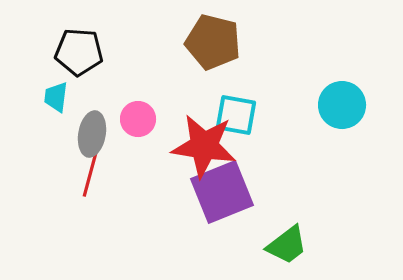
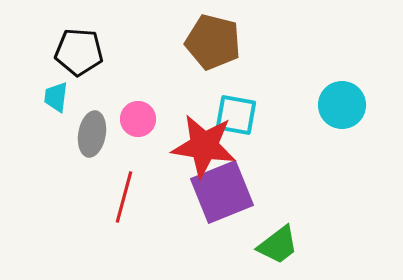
red line: moved 33 px right, 26 px down
green trapezoid: moved 9 px left
